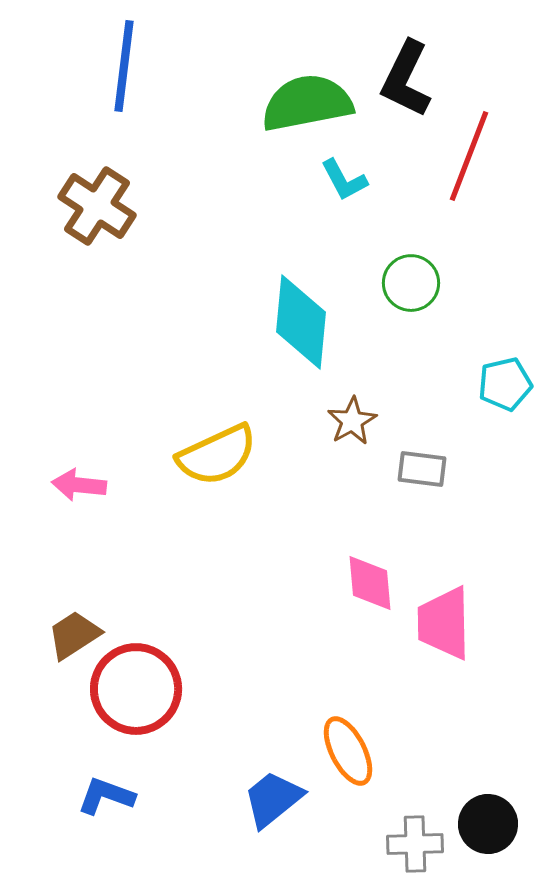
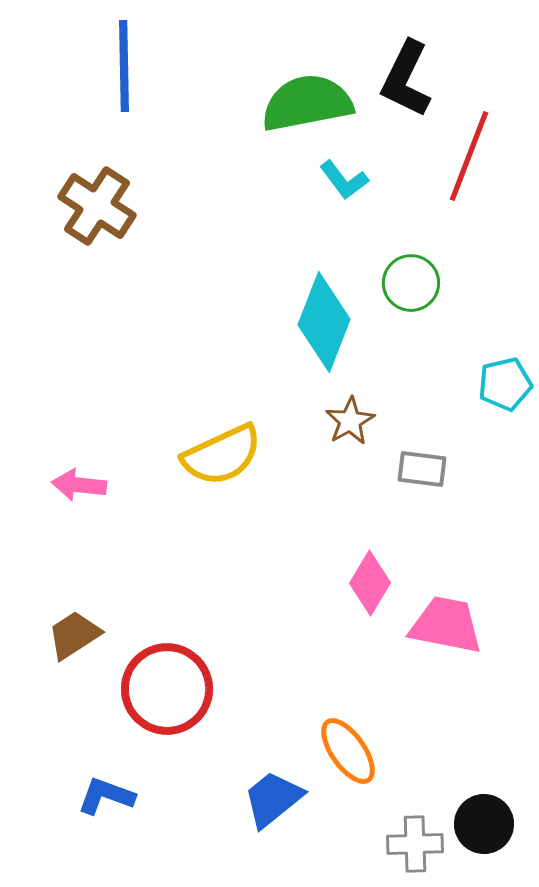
blue line: rotated 8 degrees counterclockwise
cyan L-shape: rotated 9 degrees counterclockwise
cyan diamond: moved 23 px right; rotated 16 degrees clockwise
brown star: moved 2 px left
yellow semicircle: moved 5 px right
pink diamond: rotated 36 degrees clockwise
pink trapezoid: moved 2 px right, 2 px down; rotated 102 degrees clockwise
red circle: moved 31 px right
orange ellipse: rotated 8 degrees counterclockwise
black circle: moved 4 px left
